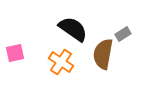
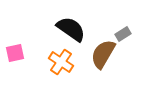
black semicircle: moved 2 px left
brown semicircle: rotated 20 degrees clockwise
